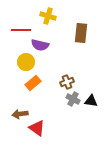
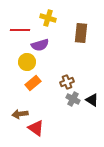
yellow cross: moved 2 px down
red line: moved 1 px left
purple semicircle: rotated 30 degrees counterclockwise
yellow circle: moved 1 px right
black triangle: moved 1 px right, 1 px up; rotated 24 degrees clockwise
red triangle: moved 1 px left
